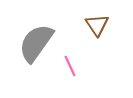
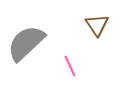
gray semicircle: moved 10 px left; rotated 12 degrees clockwise
